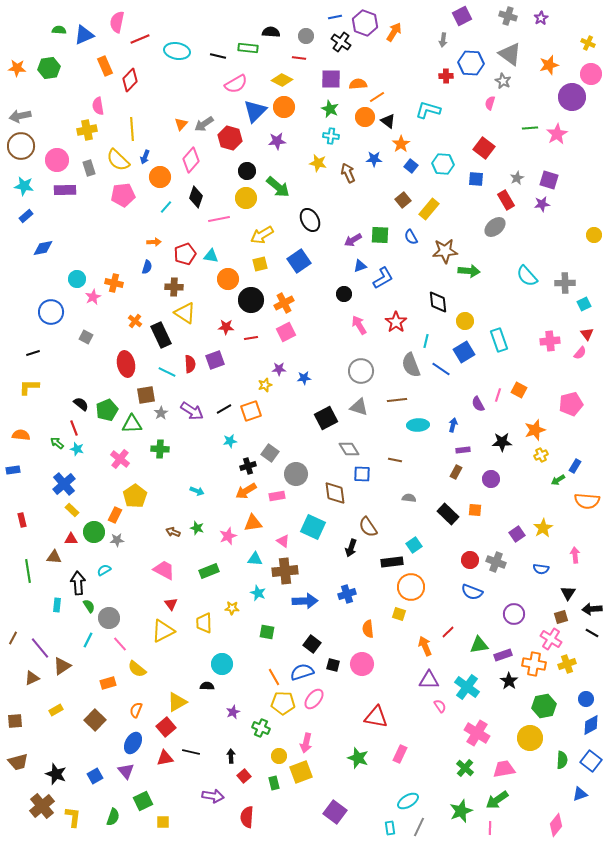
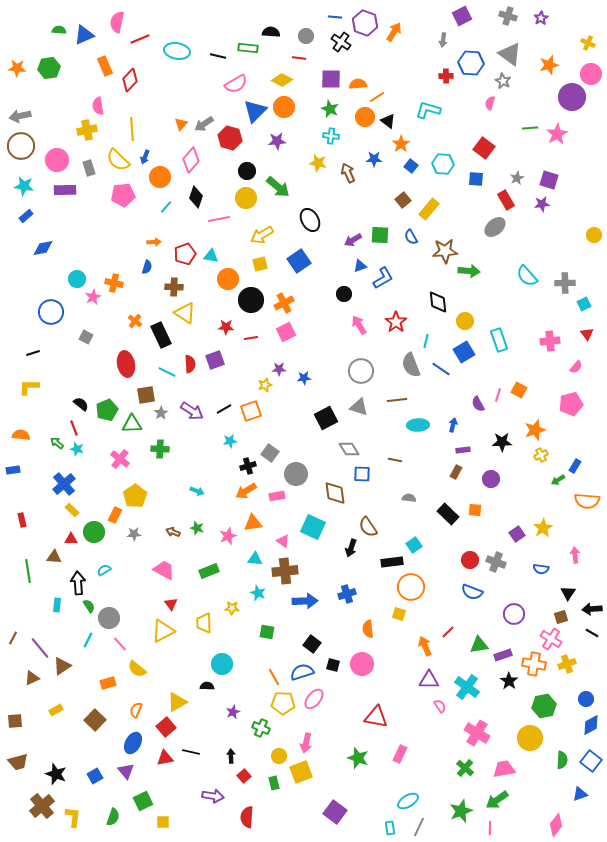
blue line at (335, 17): rotated 16 degrees clockwise
pink semicircle at (580, 353): moved 4 px left, 14 px down
gray star at (117, 540): moved 17 px right, 6 px up
